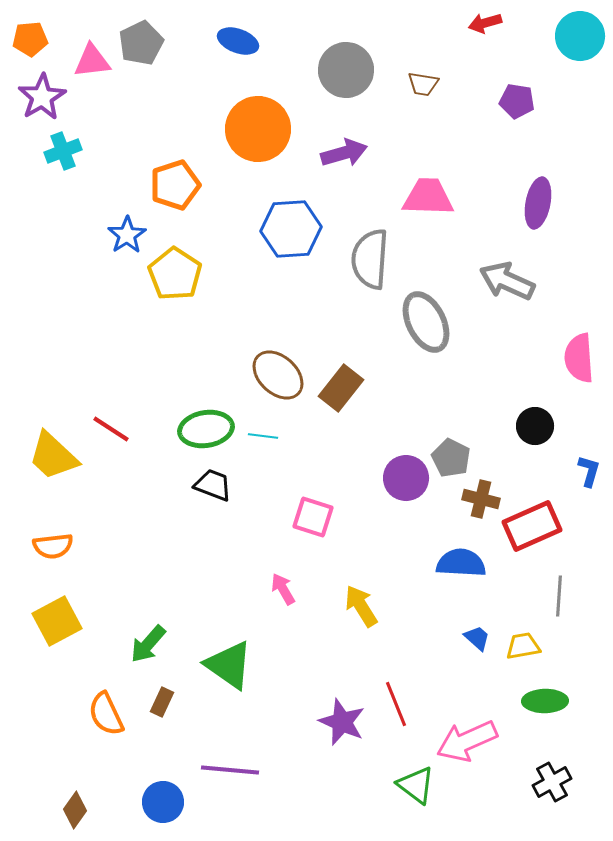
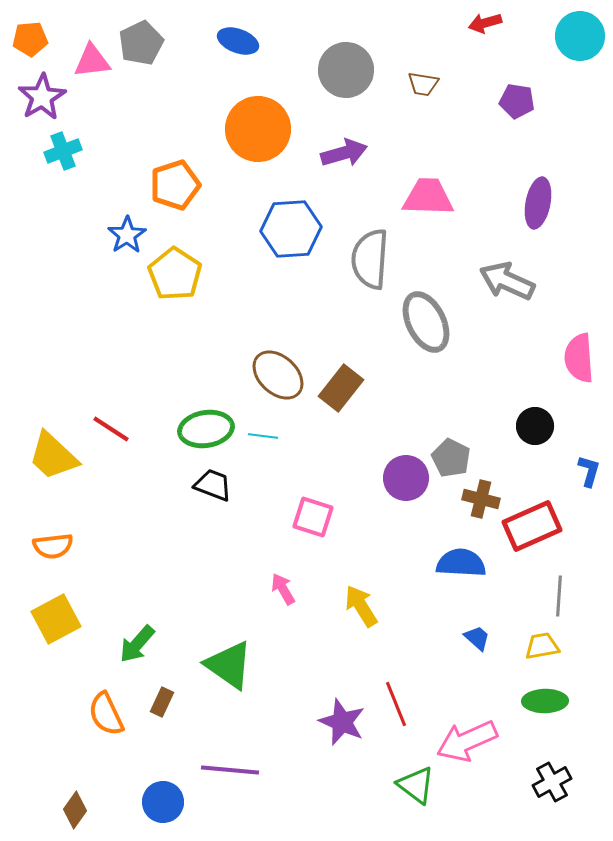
yellow square at (57, 621): moved 1 px left, 2 px up
green arrow at (148, 644): moved 11 px left
yellow trapezoid at (523, 646): moved 19 px right
